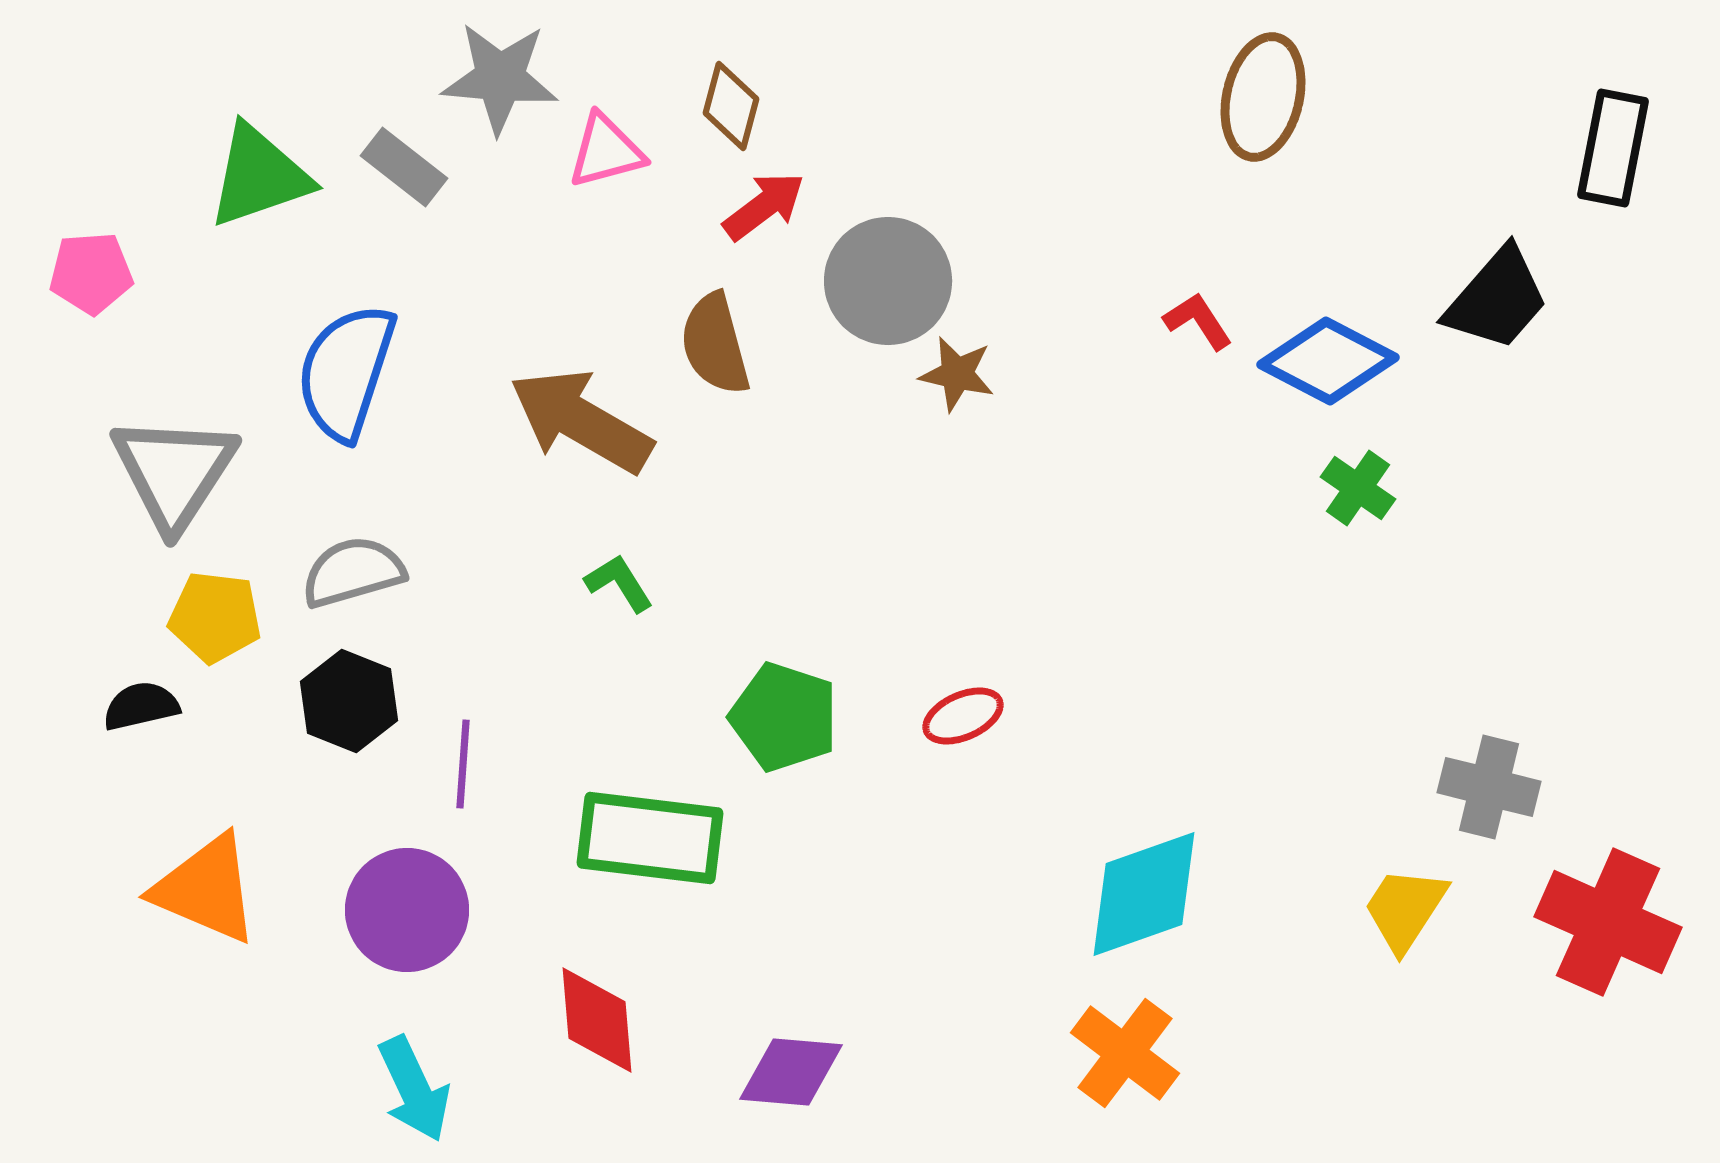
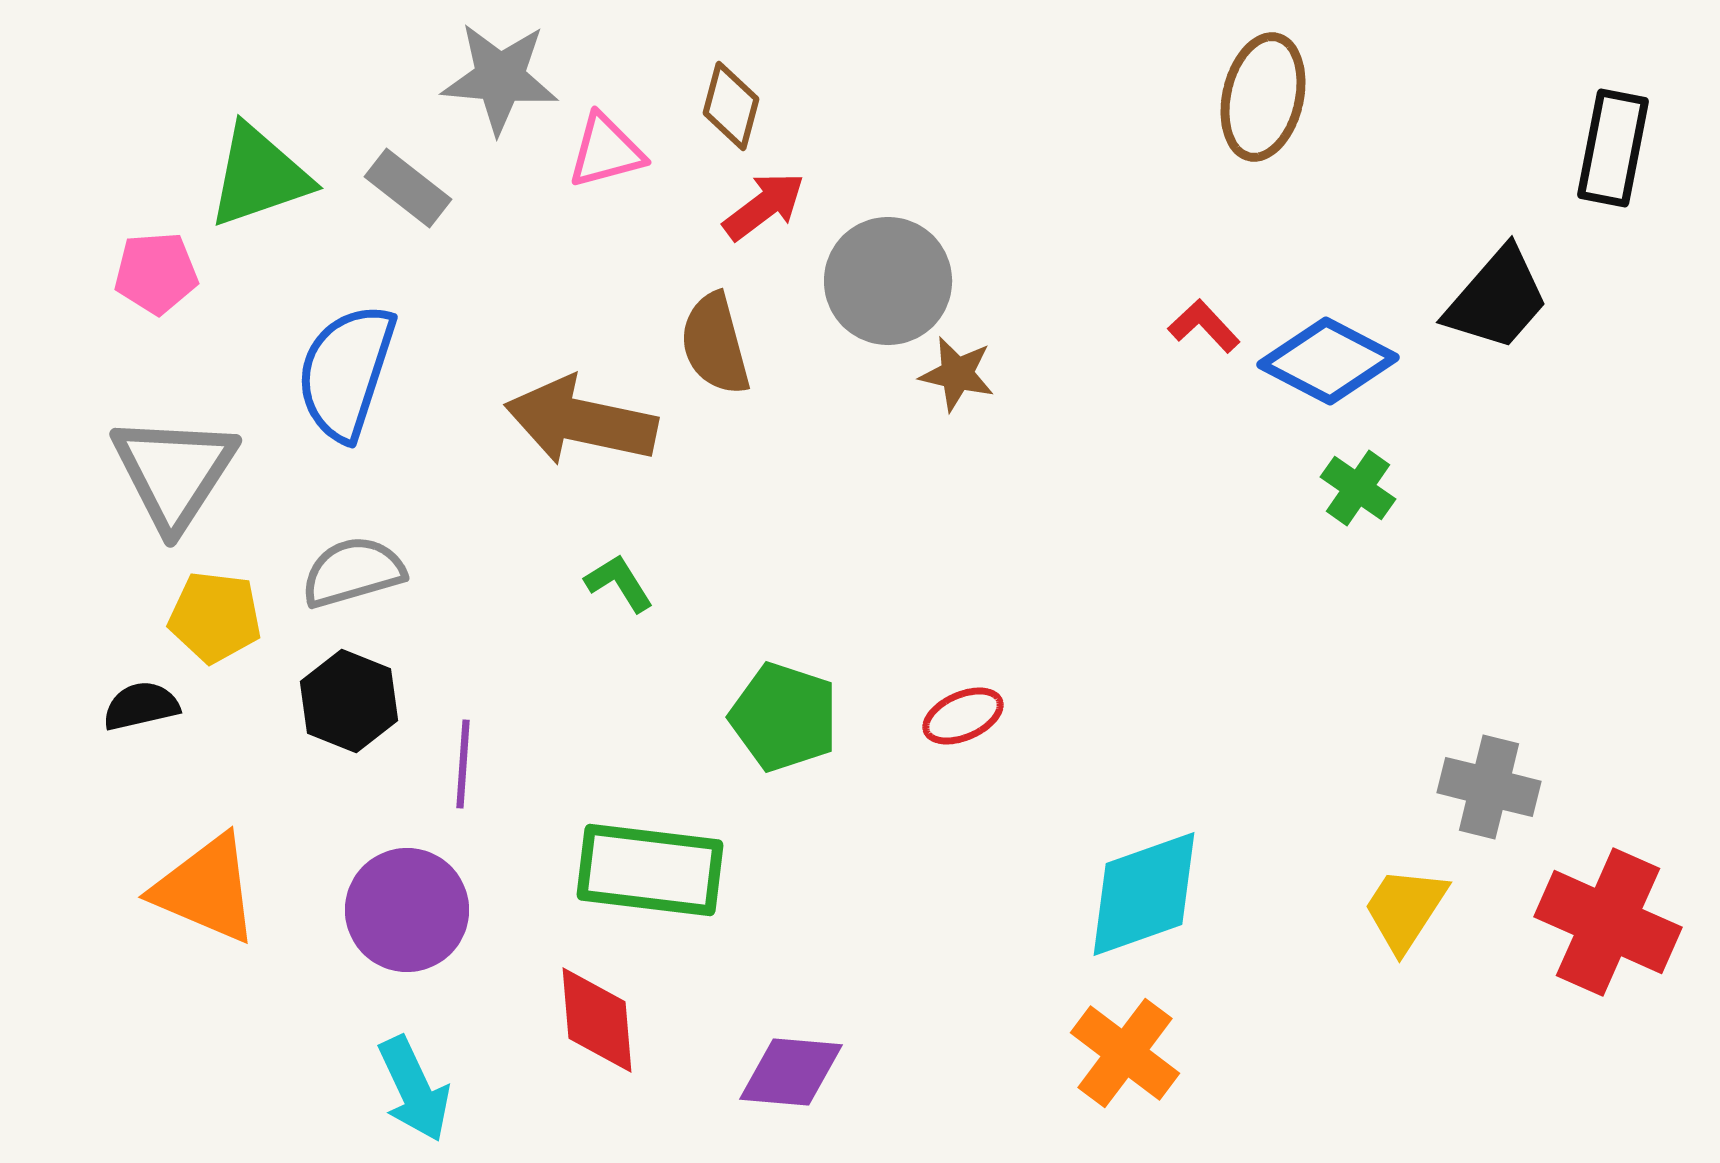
gray rectangle: moved 4 px right, 21 px down
pink pentagon: moved 65 px right
red L-shape: moved 6 px right, 5 px down; rotated 10 degrees counterclockwise
brown arrow: rotated 18 degrees counterclockwise
green rectangle: moved 32 px down
